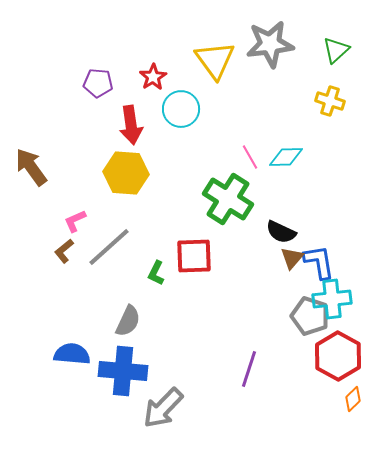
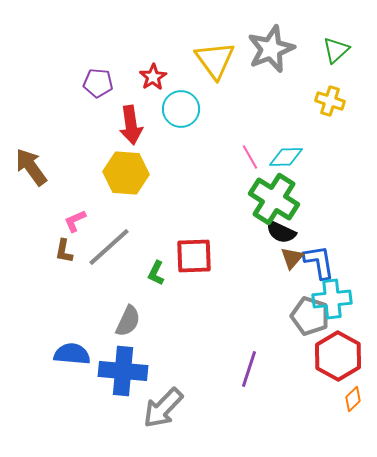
gray star: moved 1 px right, 5 px down; rotated 15 degrees counterclockwise
green cross: moved 46 px right
brown L-shape: rotated 40 degrees counterclockwise
